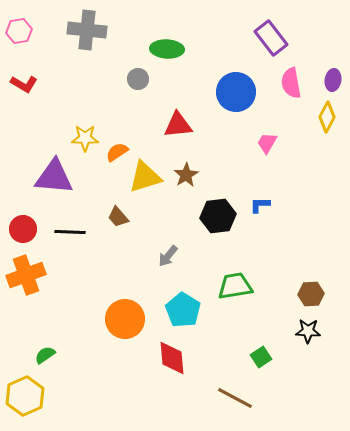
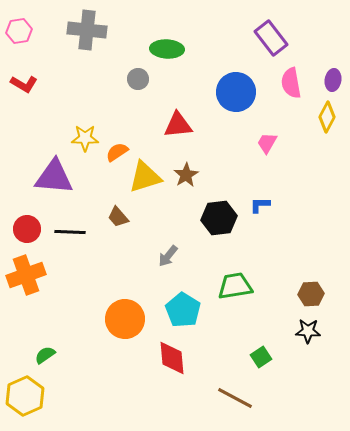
black hexagon: moved 1 px right, 2 px down
red circle: moved 4 px right
